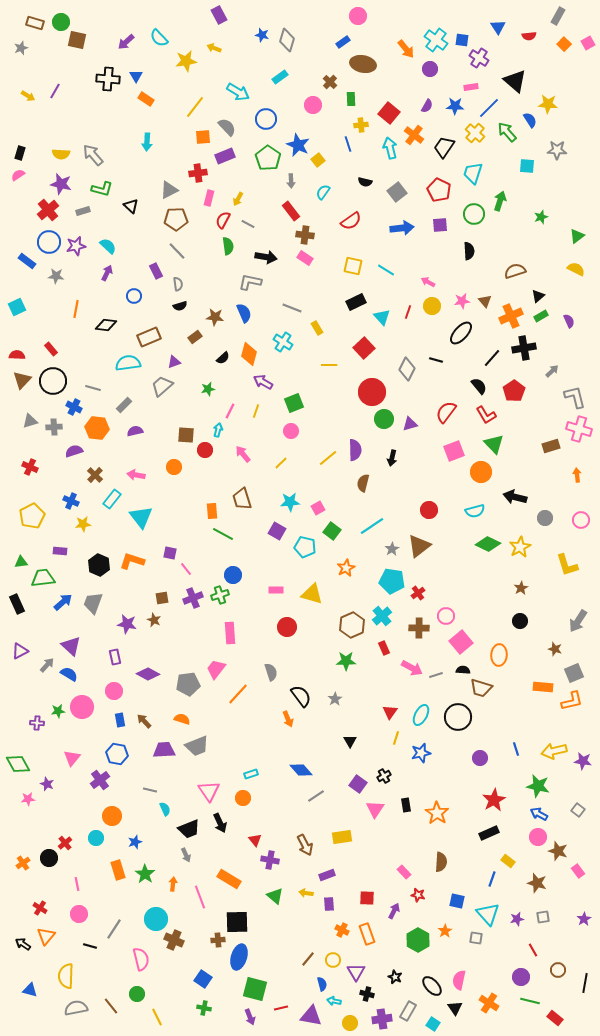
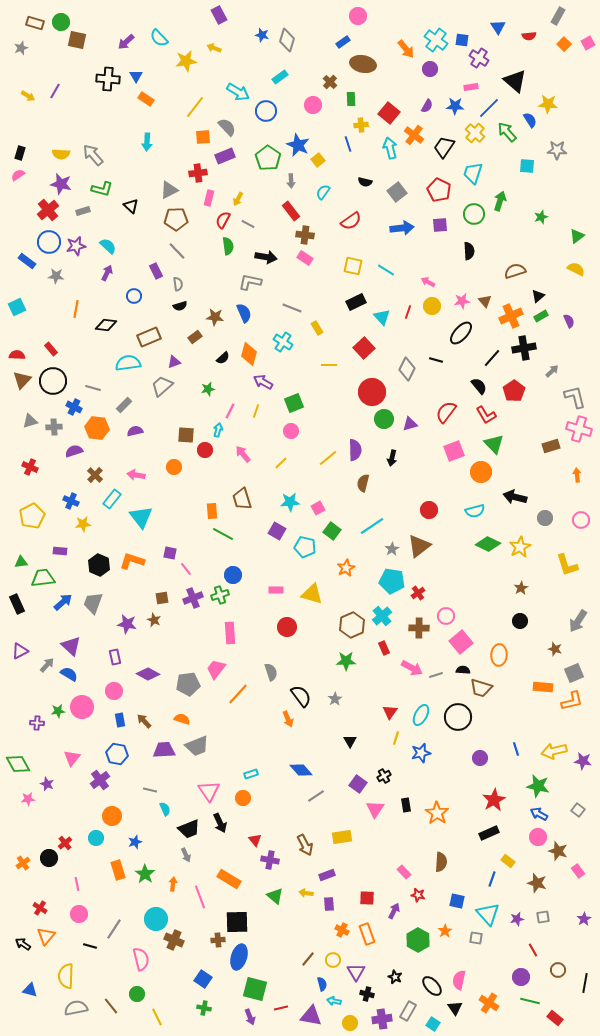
blue circle at (266, 119): moved 8 px up
